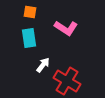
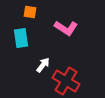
cyan rectangle: moved 8 px left
red cross: moved 1 px left
